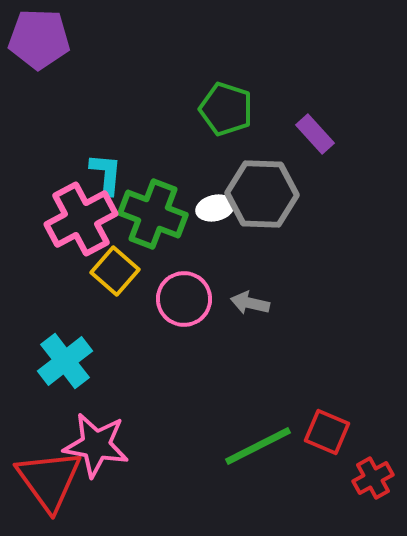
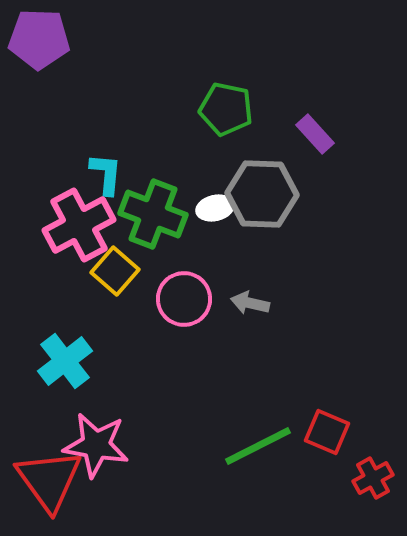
green pentagon: rotated 6 degrees counterclockwise
pink cross: moved 2 px left, 6 px down
